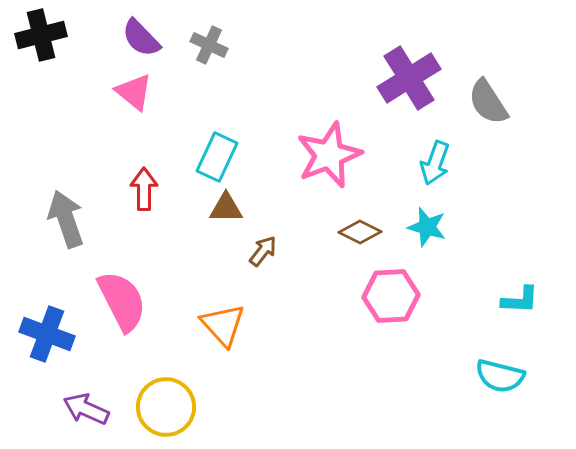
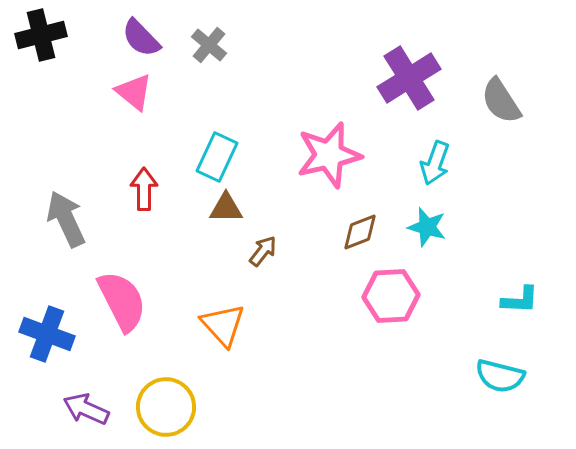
gray cross: rotated 15 degrees clockwise
gray semicircle: moved 13 px right, 1 px up
pink star: rotated 8 degrees clockwise
gray arrow: rotated 6 degrees counterclockwise
brown diamond: rotated 48 degrees counterclockwise
